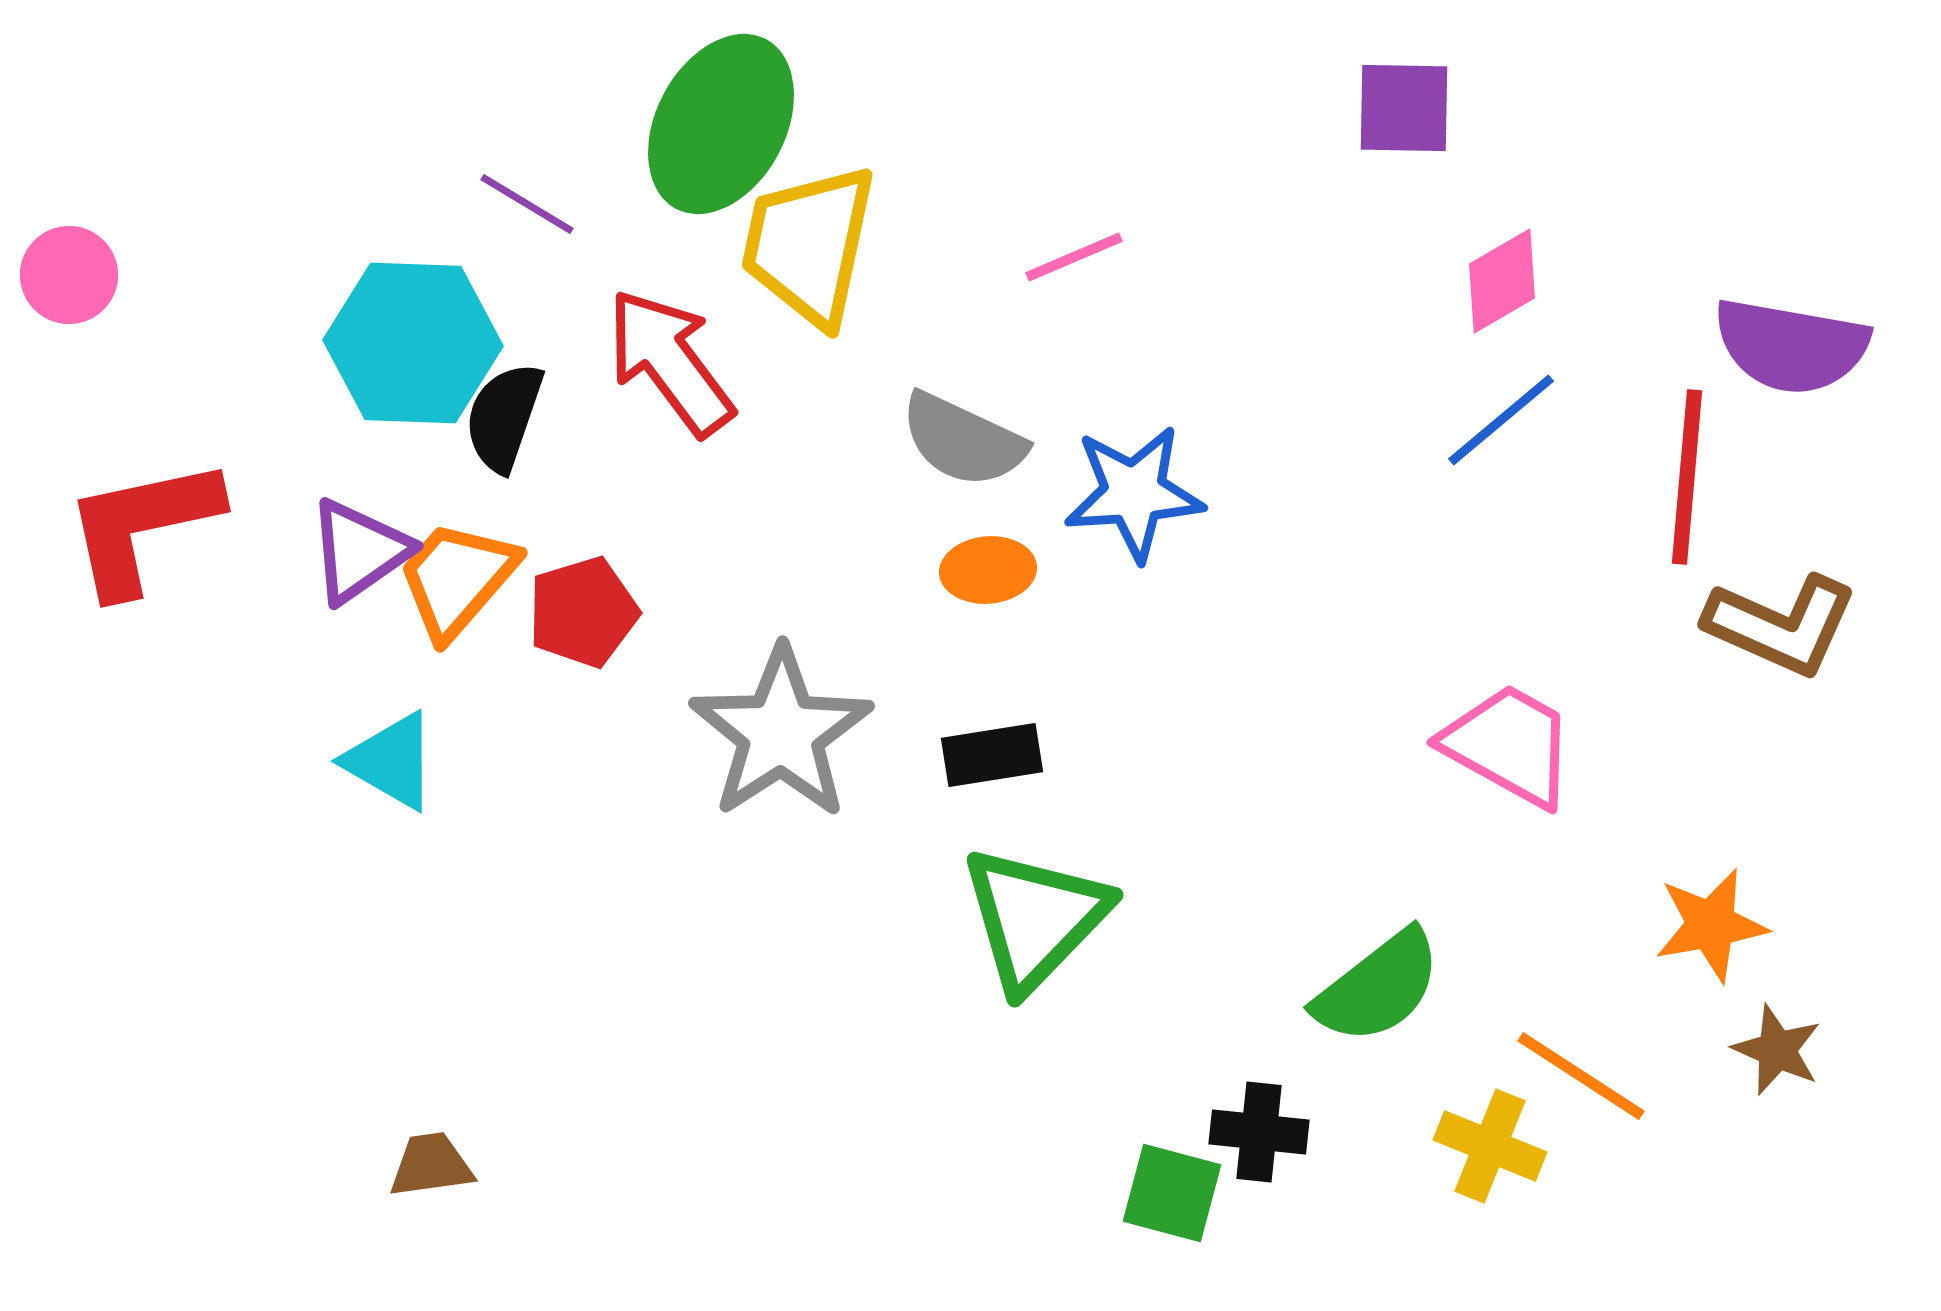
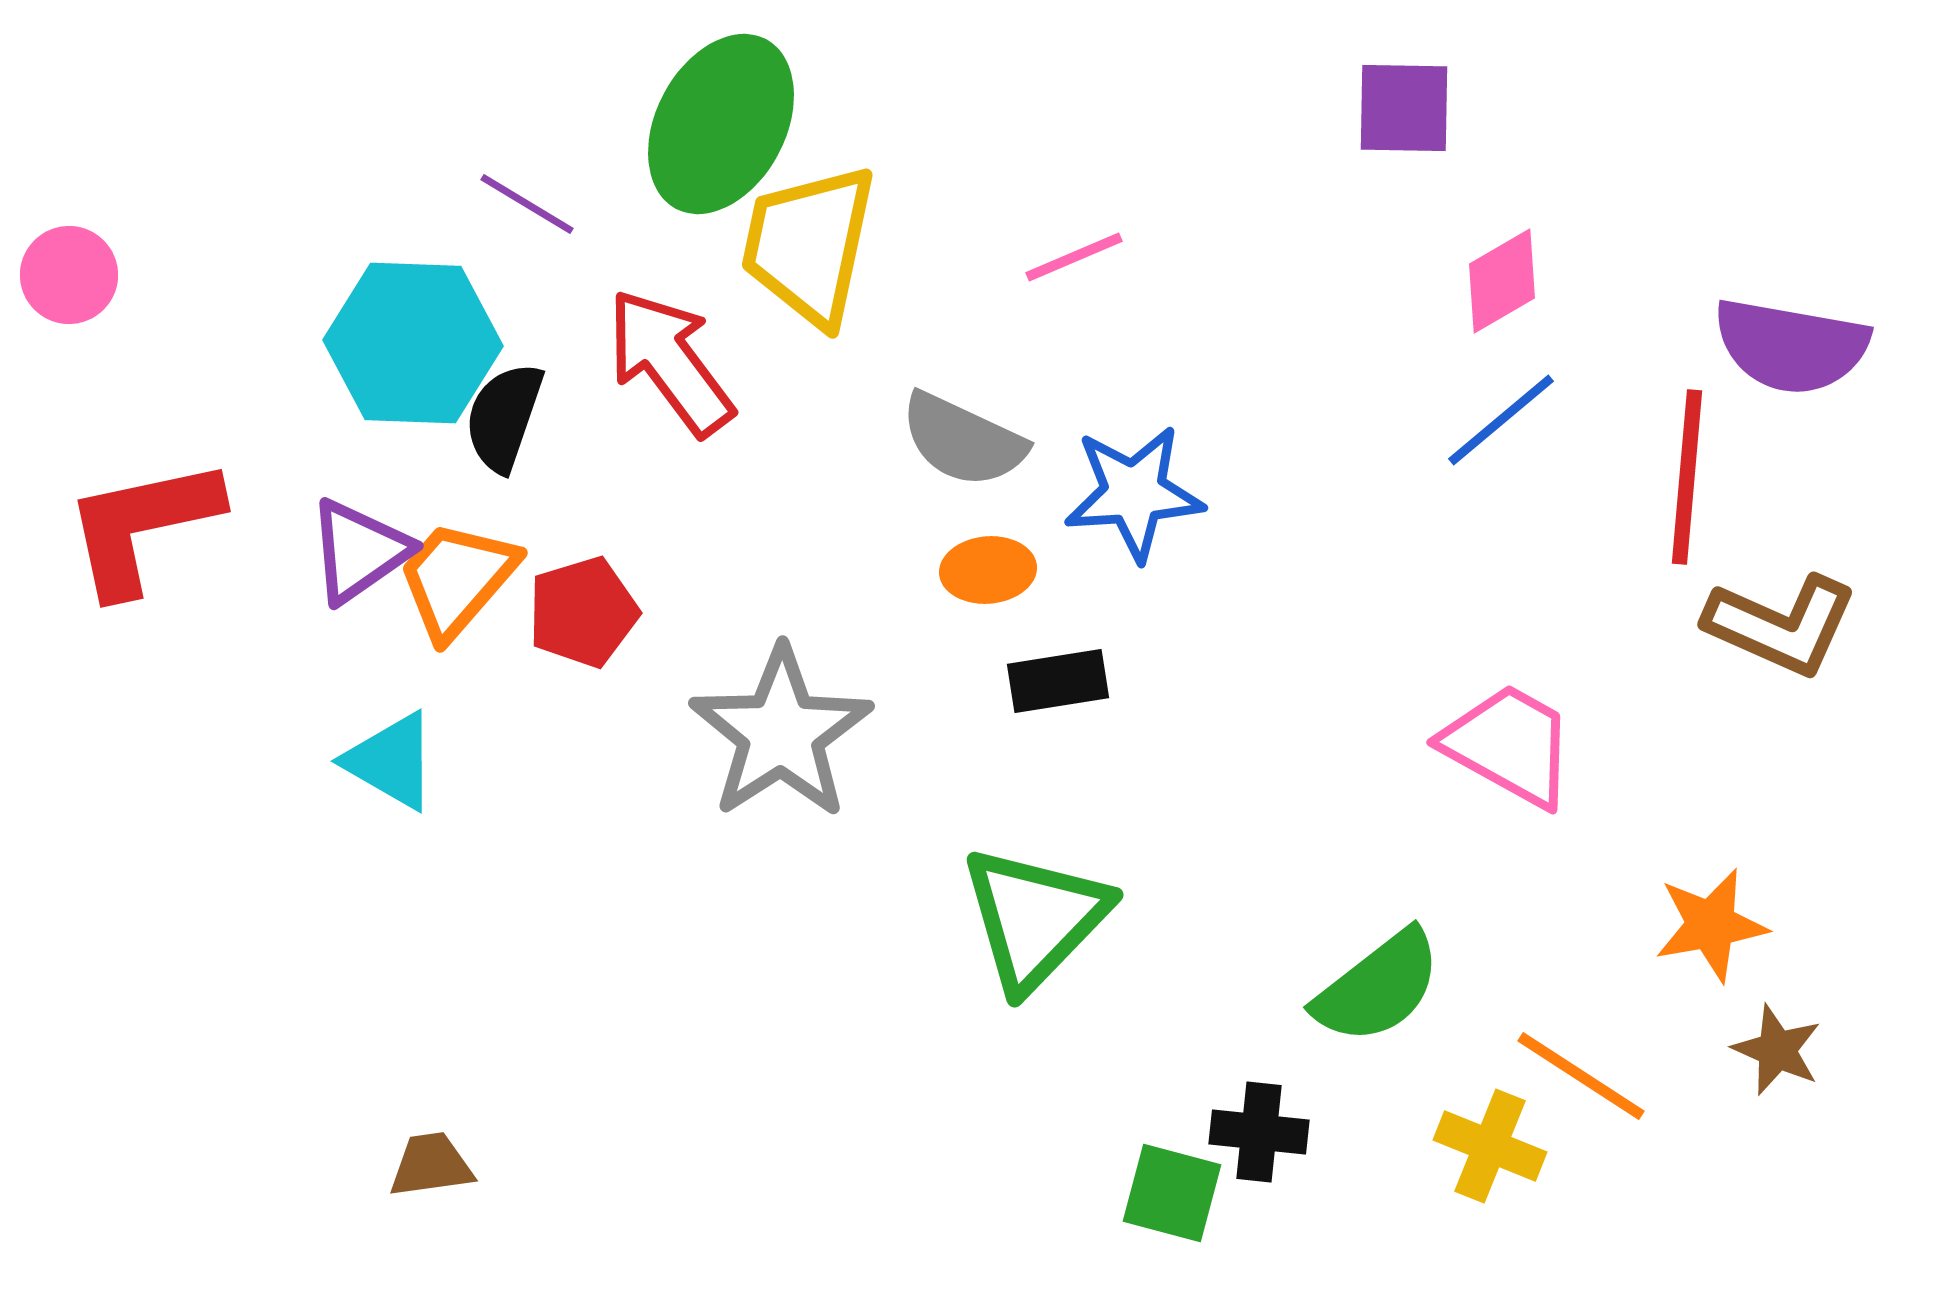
black rectangle: moved 66 px right, 74 px up
